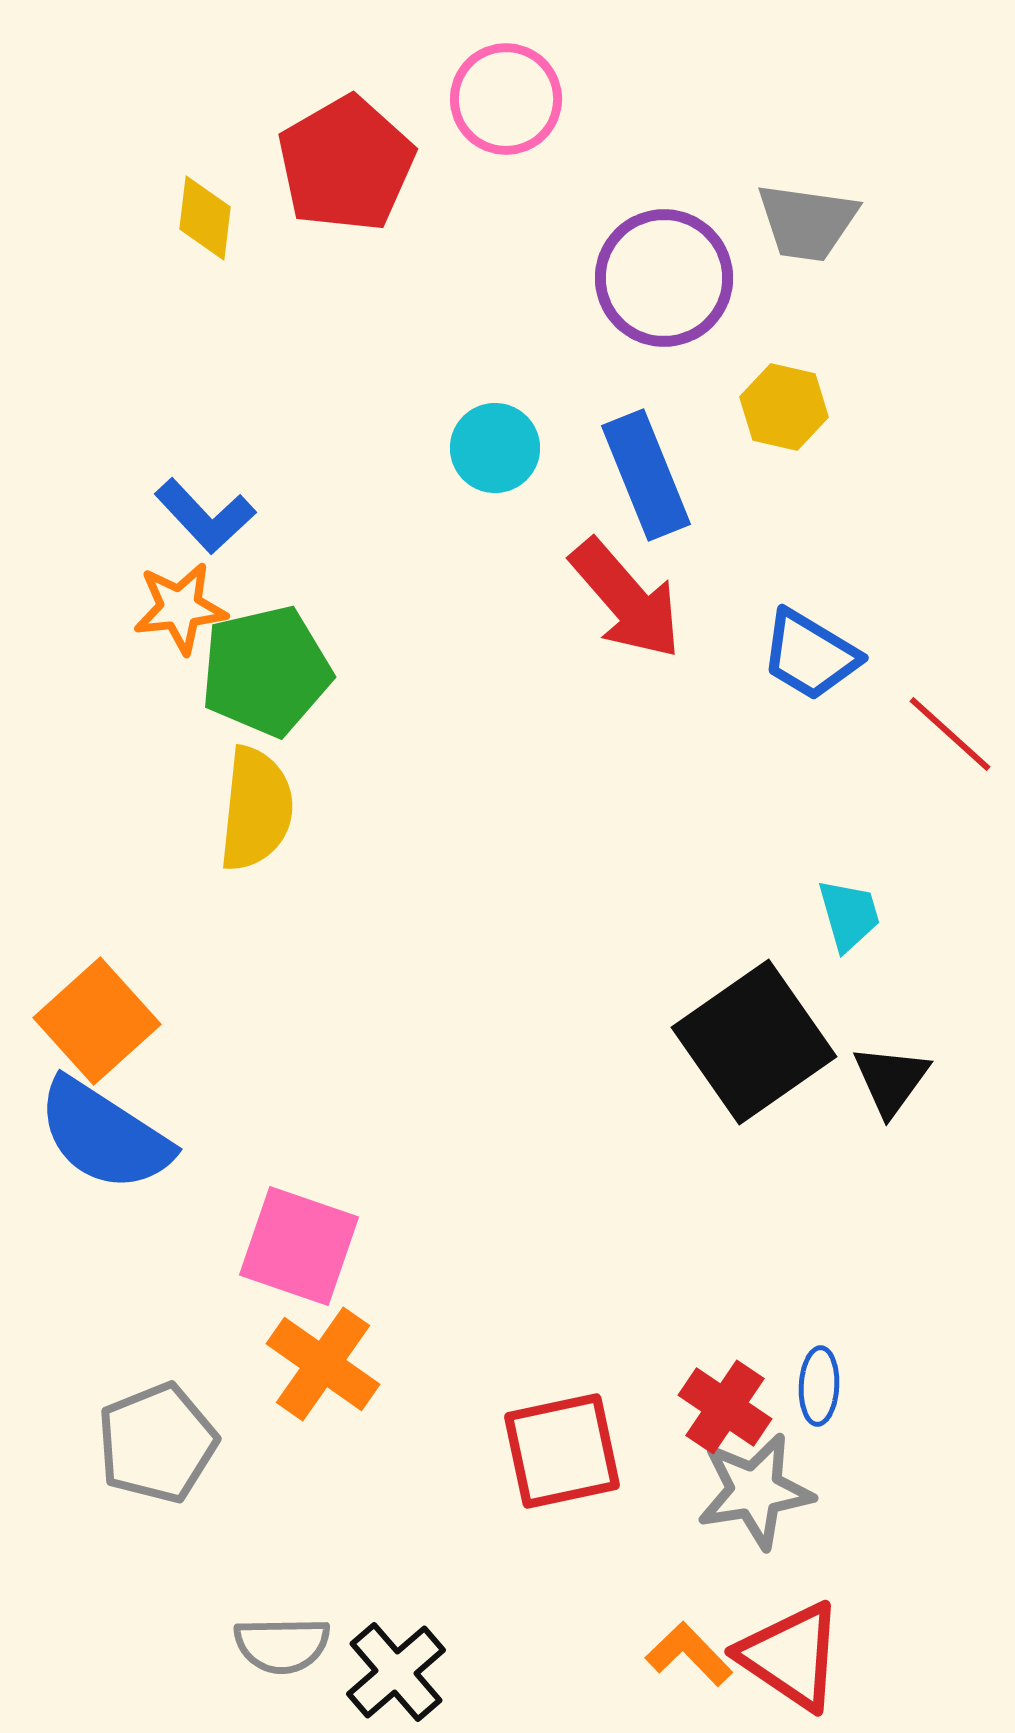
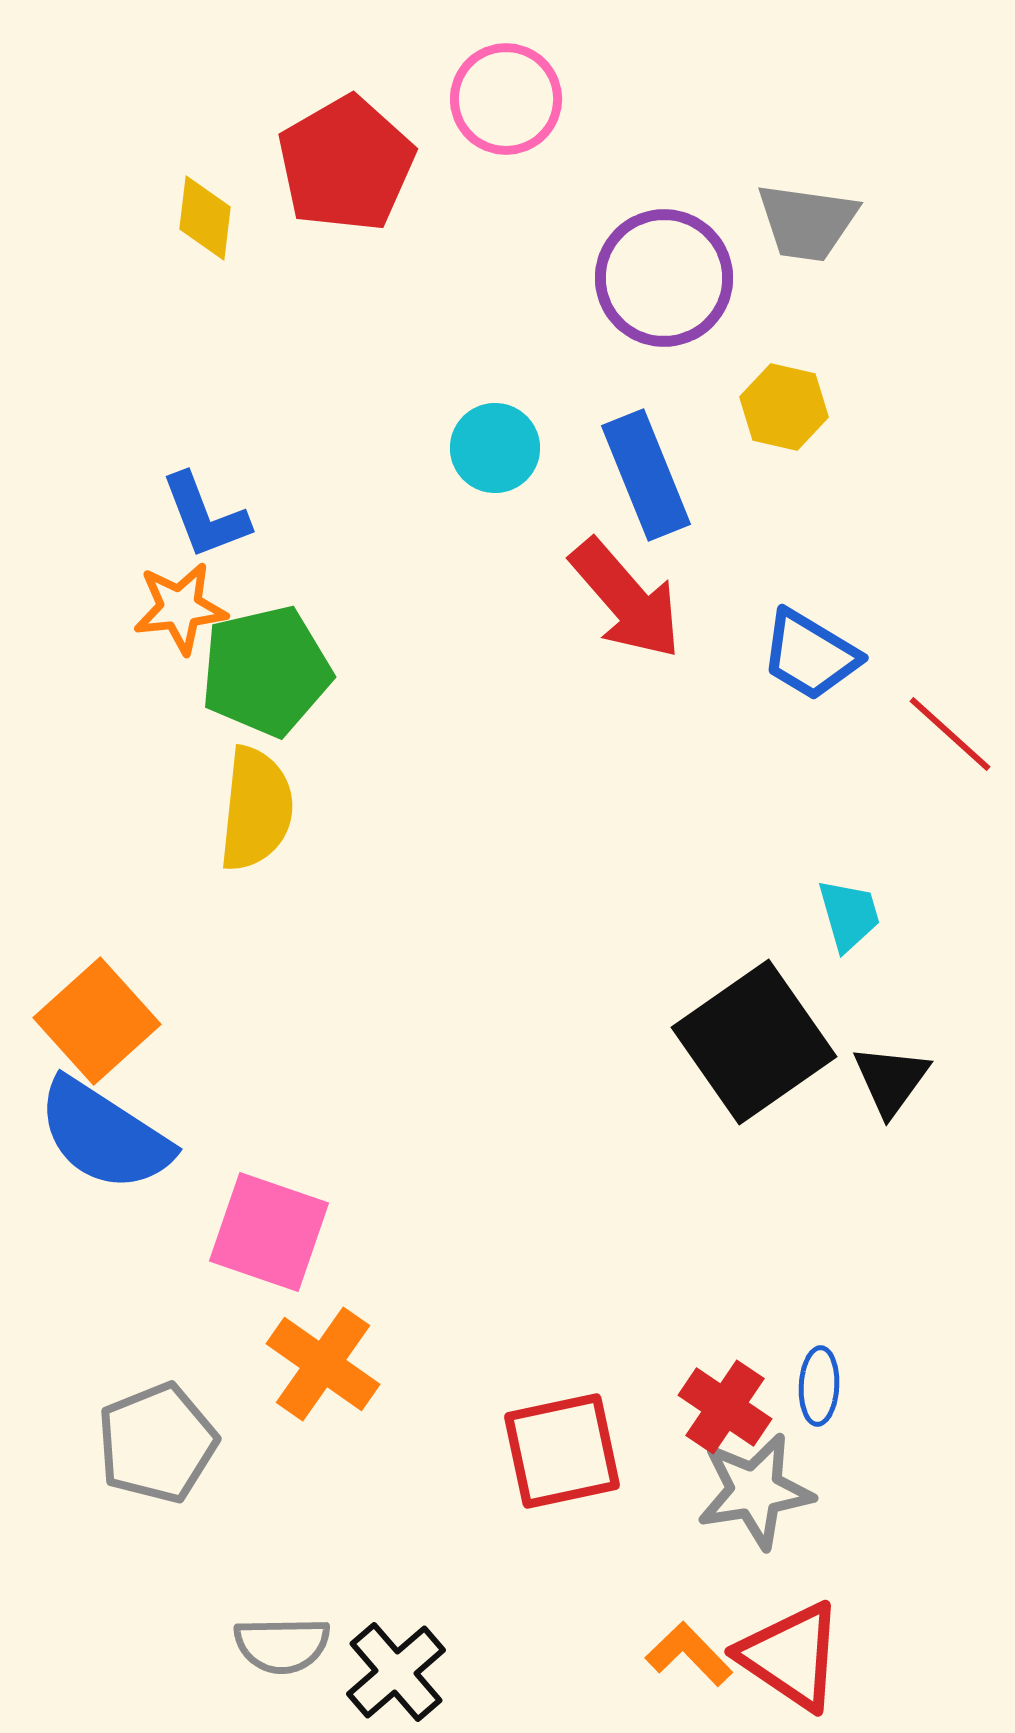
blue L-shape: rotated 22 degrees clockwise
pink square: moved 30 px left, 14 px up
